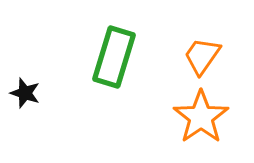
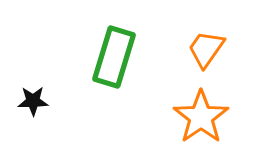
orange trapezoid: moved 4 px right, 7 px up
black star: moved 8 px right, 8 px down; rotated 20 degrees counterclockwise
